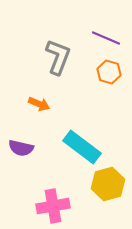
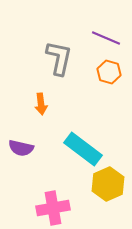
gray L-shape: moved 1 px right, 1 px down; rotated 9 degrees counterclockwise
orange arrow: moved 2 px right; rotated 60 degrees clockwise
cyan rectangle: moved 1 px right, 2 px down
yellow hexagon: rotated 8 degrees counterclockwise
pink cross: moved 2 px down
